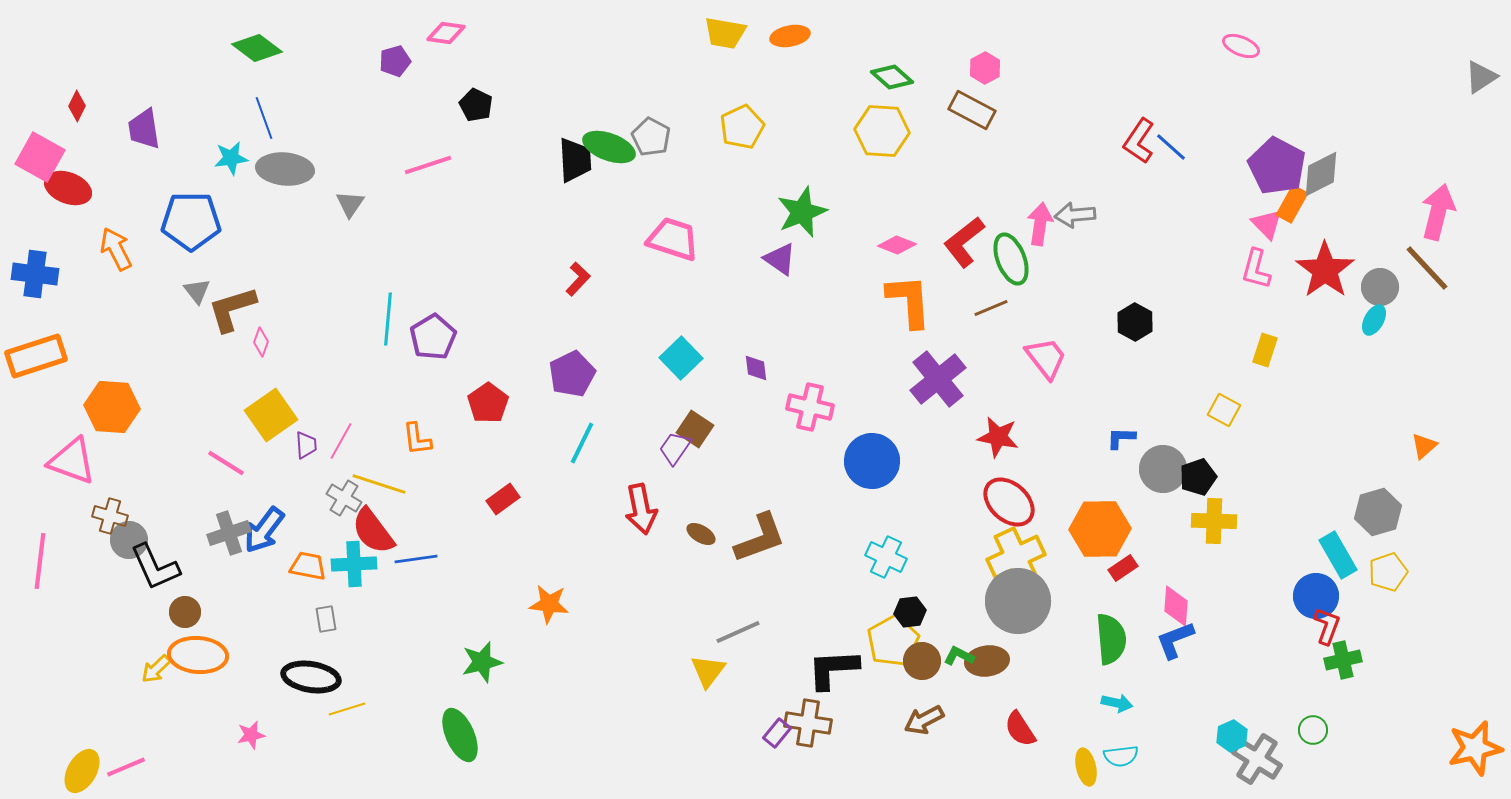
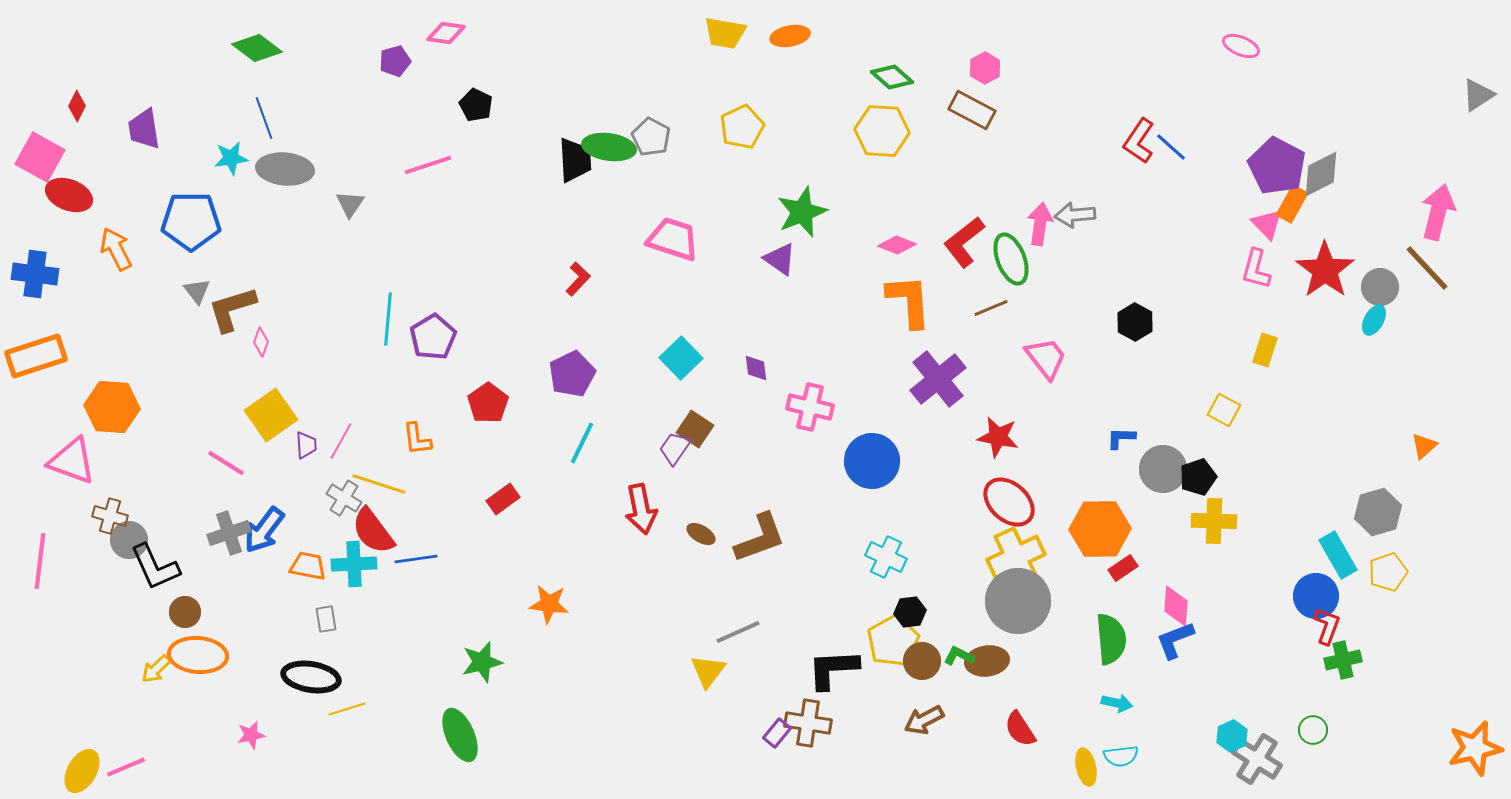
gray triangle at (1481, 77): moved 3 px left, 18 px down
green ellipse at (609, 147): rotated 12 degrees counterclockwise
red ellipse at (68, 188): moved 1 px right, 7 px down
